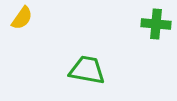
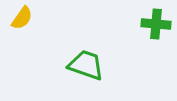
green trapezoid: moved 1 px left, 5 px up; rotated 9 degrees clockwise
